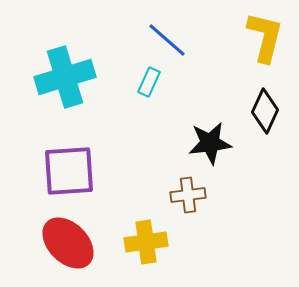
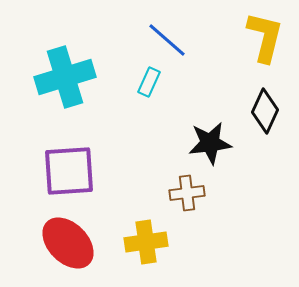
brown cross: moved 1 px left, 2 px up
